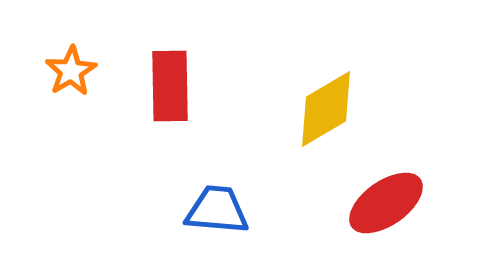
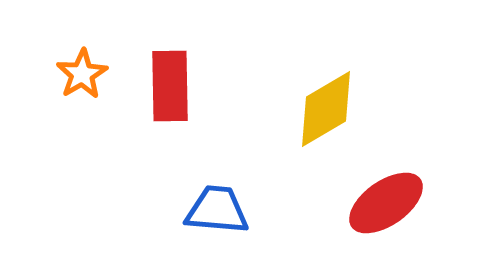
orange star: moved 11 px right, 3 px down
